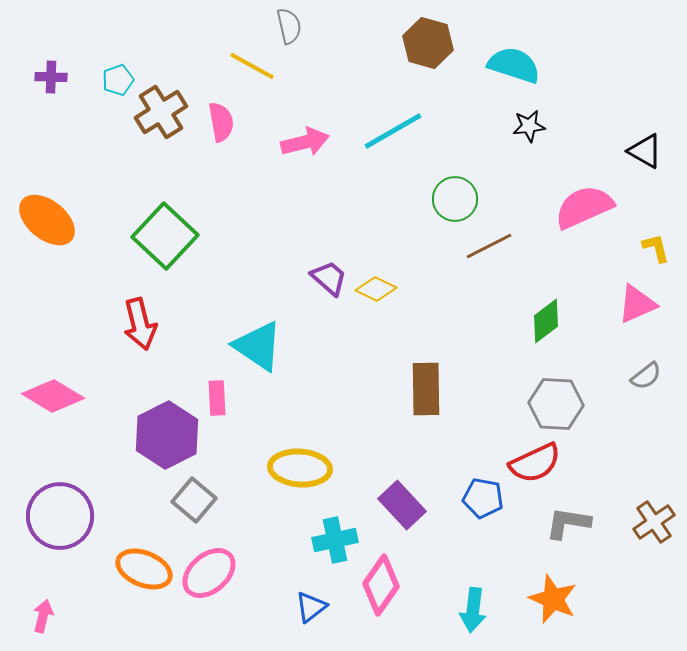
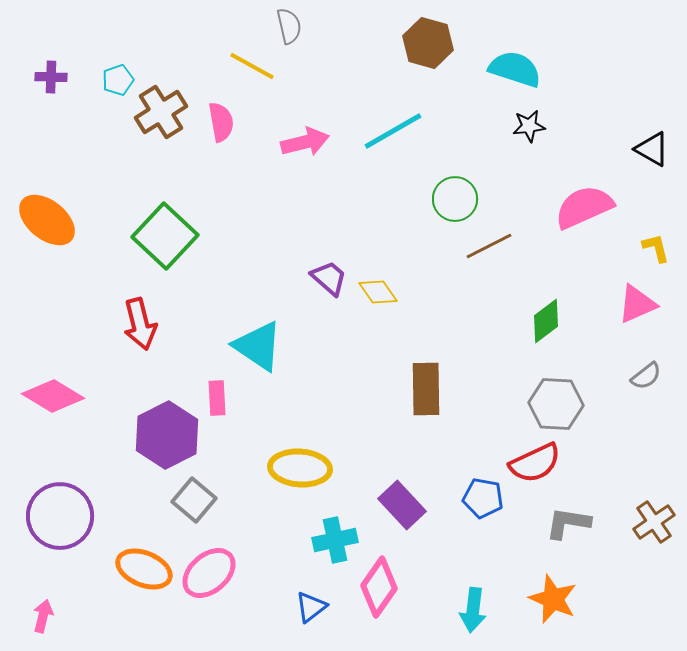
cyan semicircle at (514, 65): moved 1 px right, 4 px down
black triangle at (645, 151): moved 7 px right, 2 px up
yellow diamond at (376, 289): moved 2 px right, 3 px down; rotated 30 degrees clockwise
pink diamond at (381, 585): moved 2 px left, 2 px down
